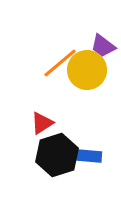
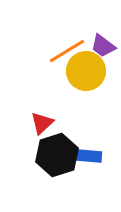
orange line: moved 7 px right, 12 px up; rotated 9 degrees clockwise
yellow circle: moved 1 px left, 1 px down
red triangle: rotated 10 degrees counterclockwise
